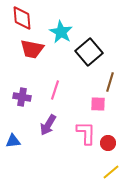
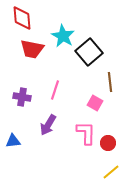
cyan star: moved 2 px right, 4 px down
brown line: rotated 24 degrees counterclockwise
pink square: moved 3 px left, 1 px up; rotated 28 degrees clockwise
